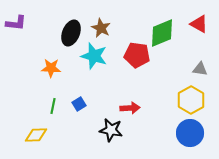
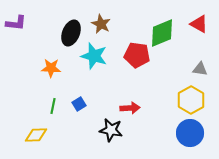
brown star: moved 4 px up
